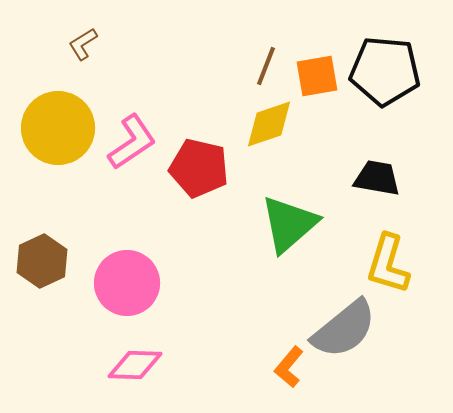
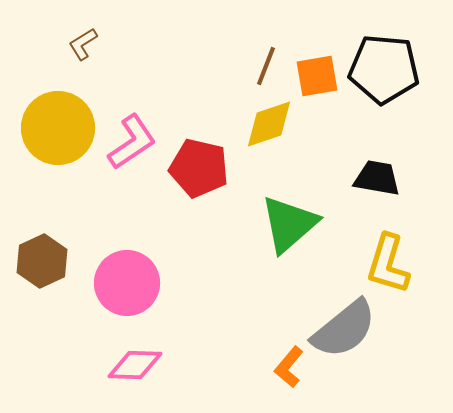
black pentagon: moved 1 px left, 2 px up
